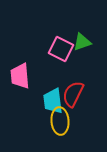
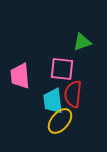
pink square: moved 1 px right, 20 px down; rotated 20 degrees counterclockwise
red semicircle: rotated 20 degrees counterclockwise
yellow ellipse: rotated 44 degrees clockwise
